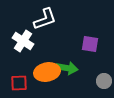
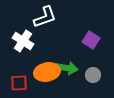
white L-shape: moved 2 px up
purple square: moved 1 px right, 4 px up; rotated 24 degrees clockwise
gray circle: moved 11 px left, 6 px up
